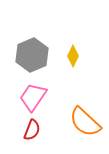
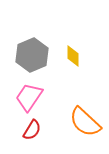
yellow diamond: rotated 25 degrees counterclockwise
pink trapezoid: moved 4 px left
red semicircle: rotated 10 degrees clockwise
